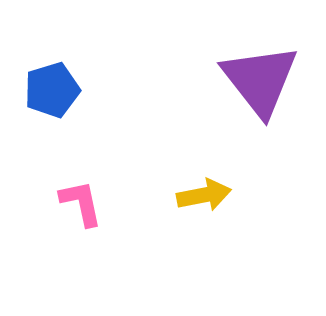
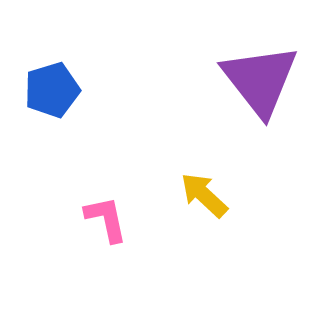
yellow arrow: rotated 126 degrees counterclockwise
pink L-shape: moved 25 px right, 16 px down
